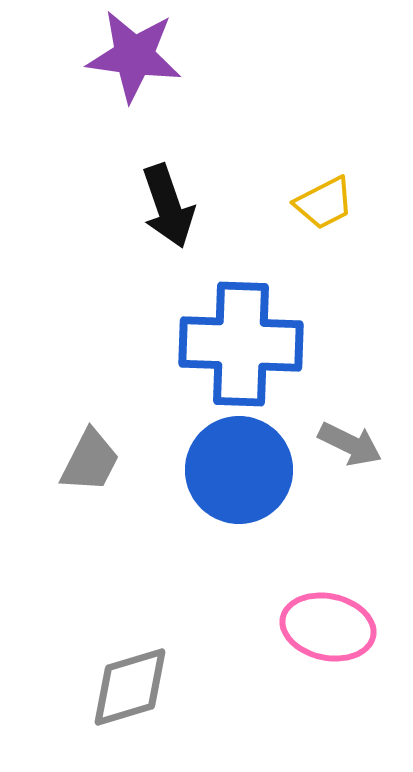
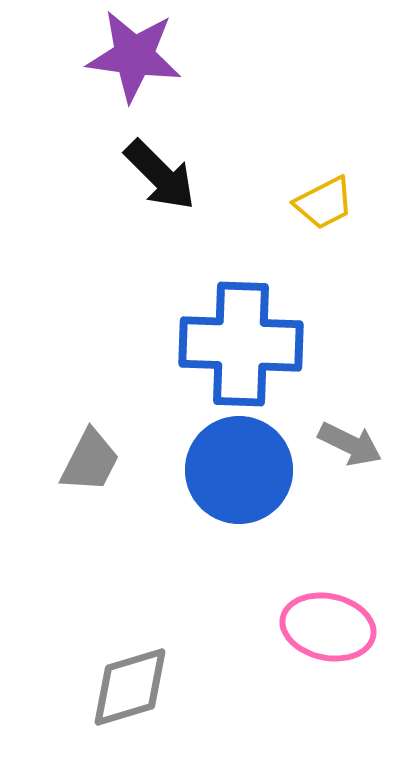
black arrow: moved 8 px left, 31 px up; rotated 26 degrees counterclockwise
